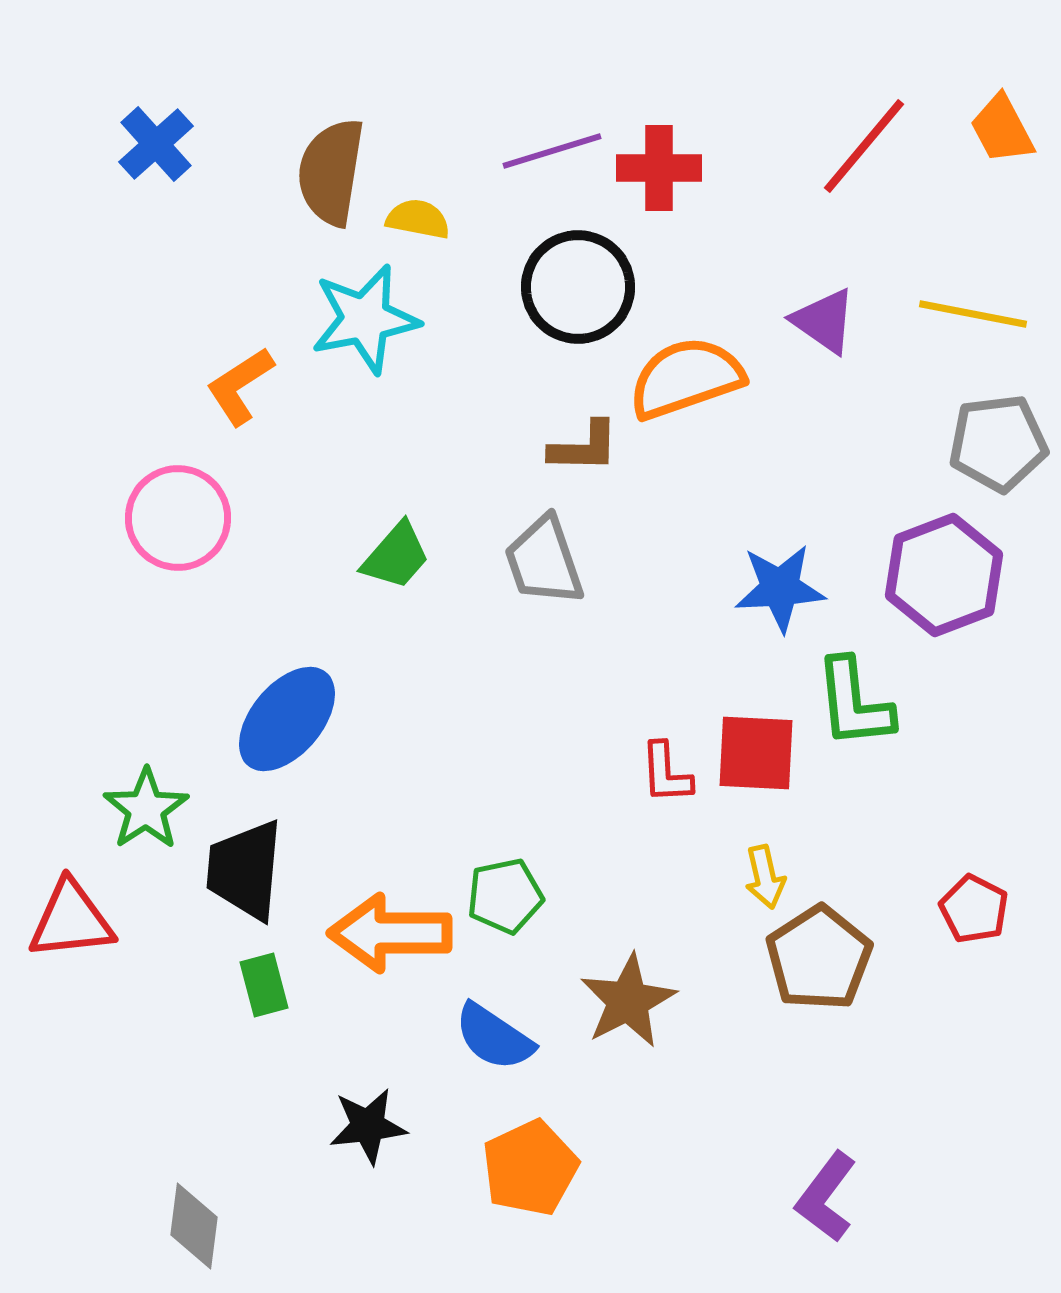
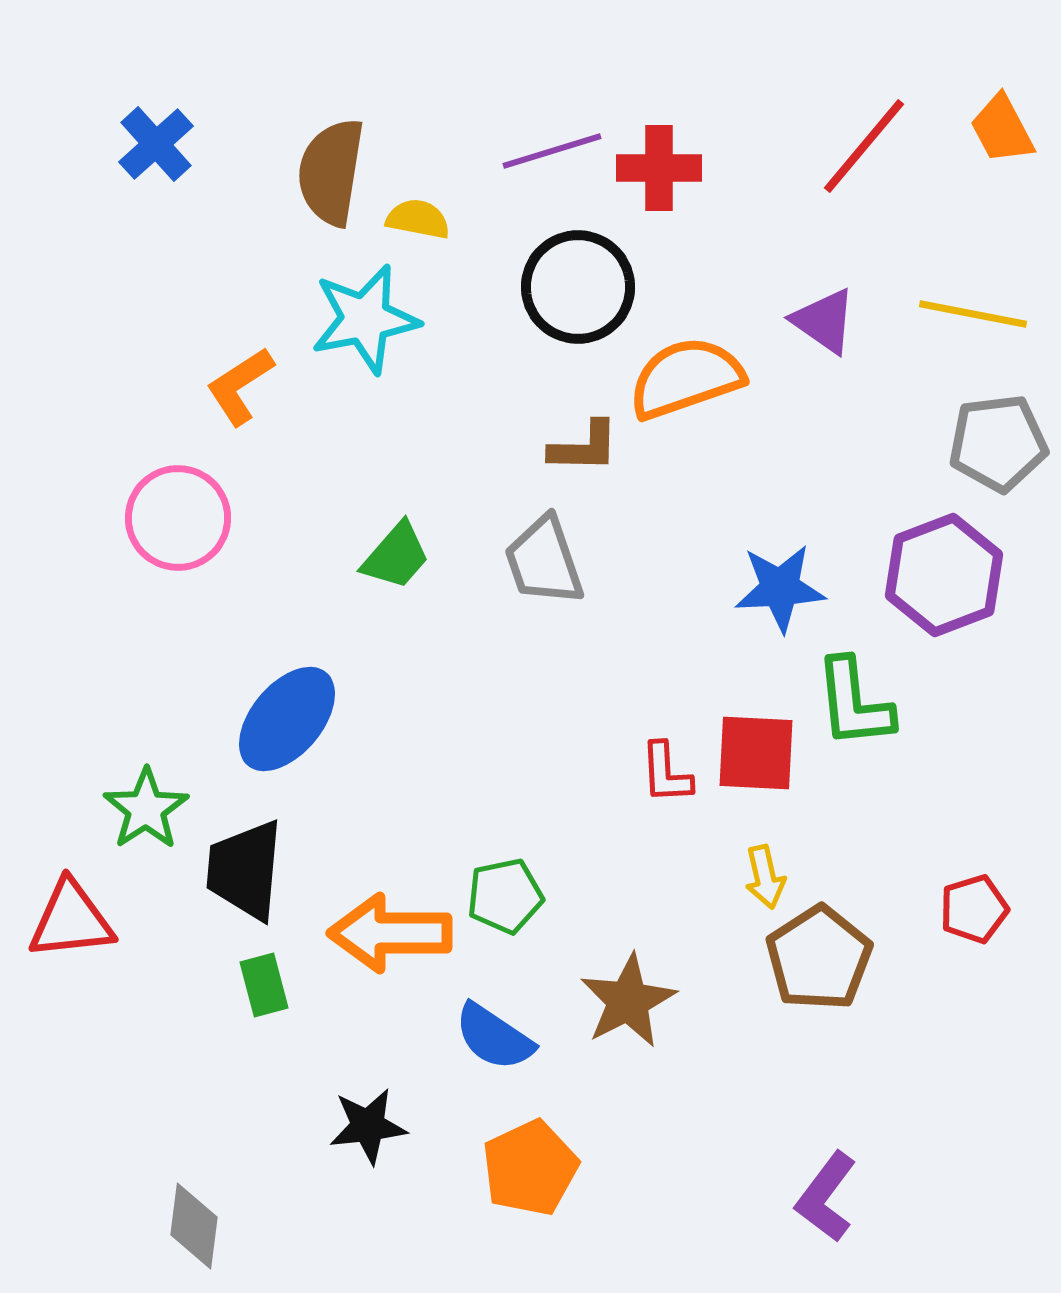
red pentagon: rotated 28 degrees clockwise
